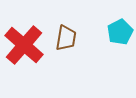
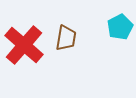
cyan pentagon: moved 5 px up
